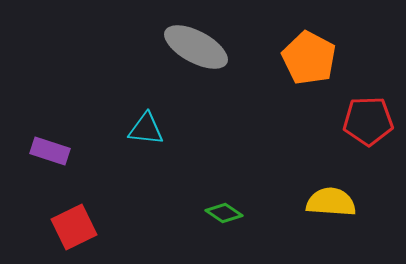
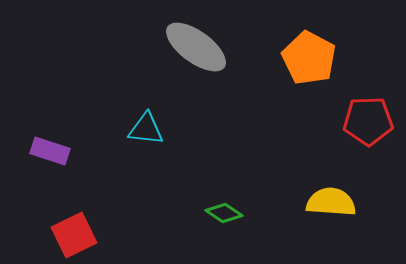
gray ellipse: rotated 8 degrees clockwise
red square: moved 8 px down
